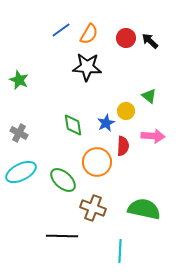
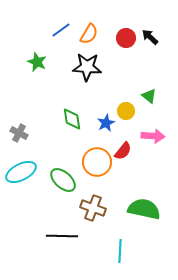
black arrow: moved 4 px up
green star: moved 18 px right, 18 px up
green diamond: moved 1 px left, 6 px up
red semicircle: moved 5 px down; rotated 36 degrees clockwise
